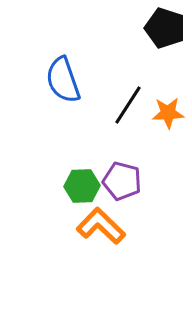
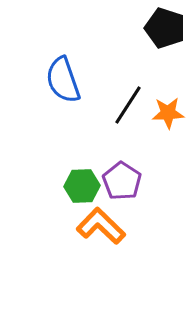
purple pentagon: rotated 18 degrees clockwise
